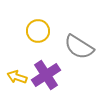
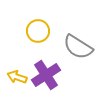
gray semicircle: moved 1 px left
